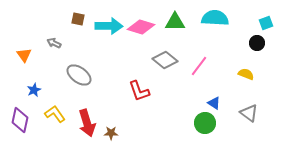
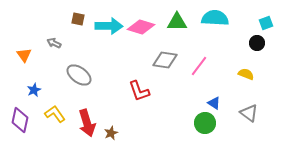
green triangle: moved 2 px right
gray diamond: rotated 30 degrees counterclockwise
brown star: rotated 24 degrees counterclockwise
